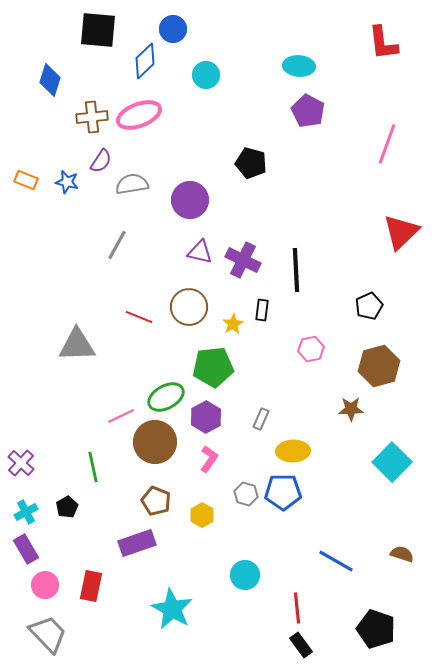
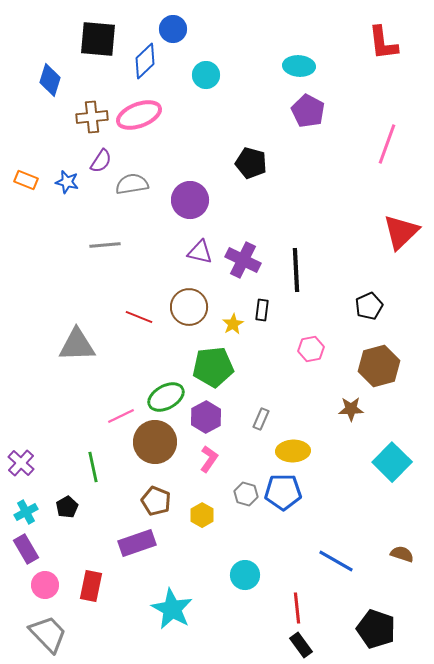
black square at (98, 30): moved 9 px down
gray line at (117, 245): moved 12 px left; rotated 56 degrees clockwise
